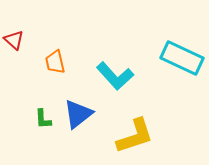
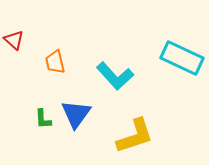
blue triangle: moved 2 px left; rotated 16 degrees counterclockwise
